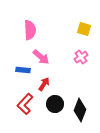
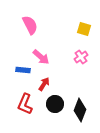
pink semicircle: moved 5 px up; rotated 24 degrees counterclockwise
red L-shape: rotated 20 degrees counterclockwise
